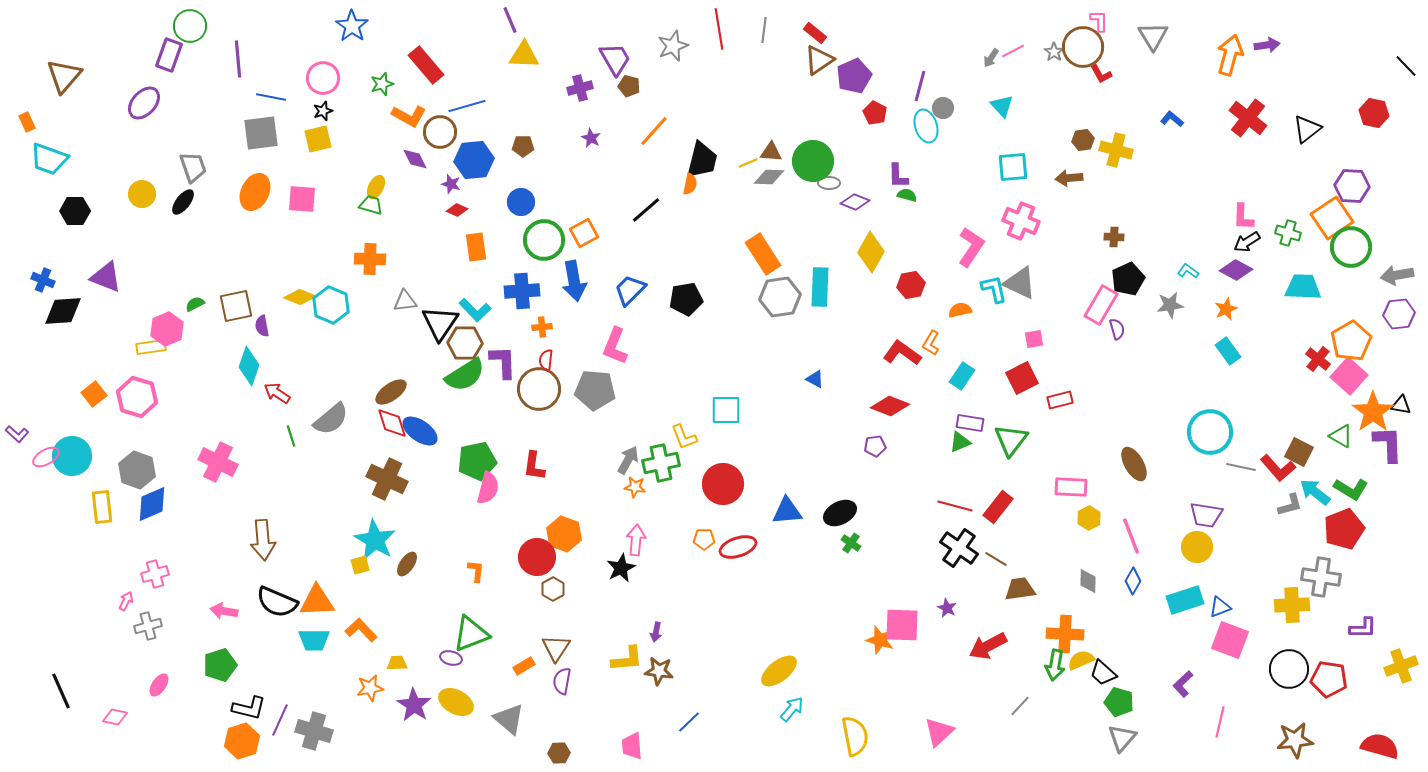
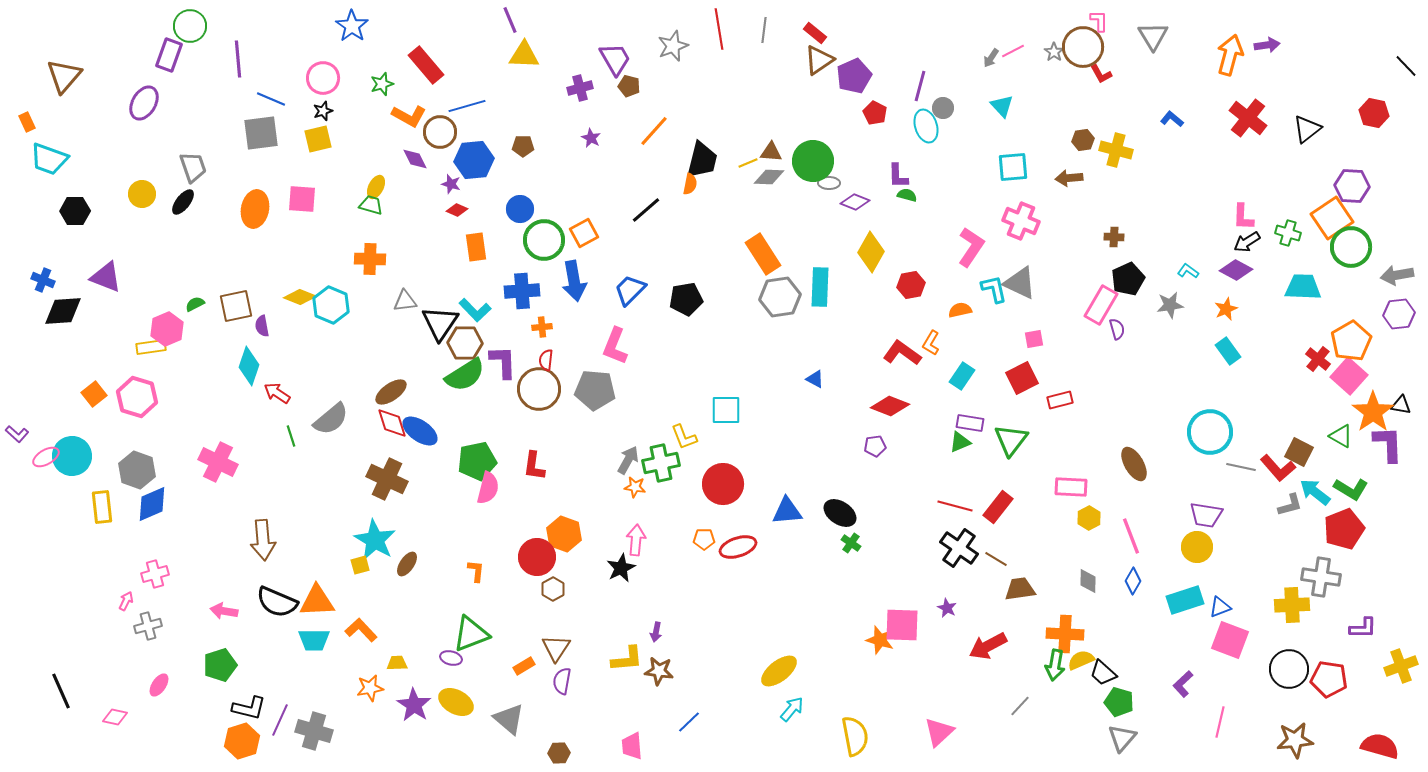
blue line at (271, 97): moved 2 px down; rotated 12 degrees clockwise
purple ellipse at (144, 103): rotated 12 degrees counterclockwise
orange ellipse at (255, 192): moved 17 px down; rotated 15 degrees counterclockwise
blue circle at (521, 202): moved 1 px left, 7 px down
black ellipse at (840, 513): rotated 60 degrees clockwise
